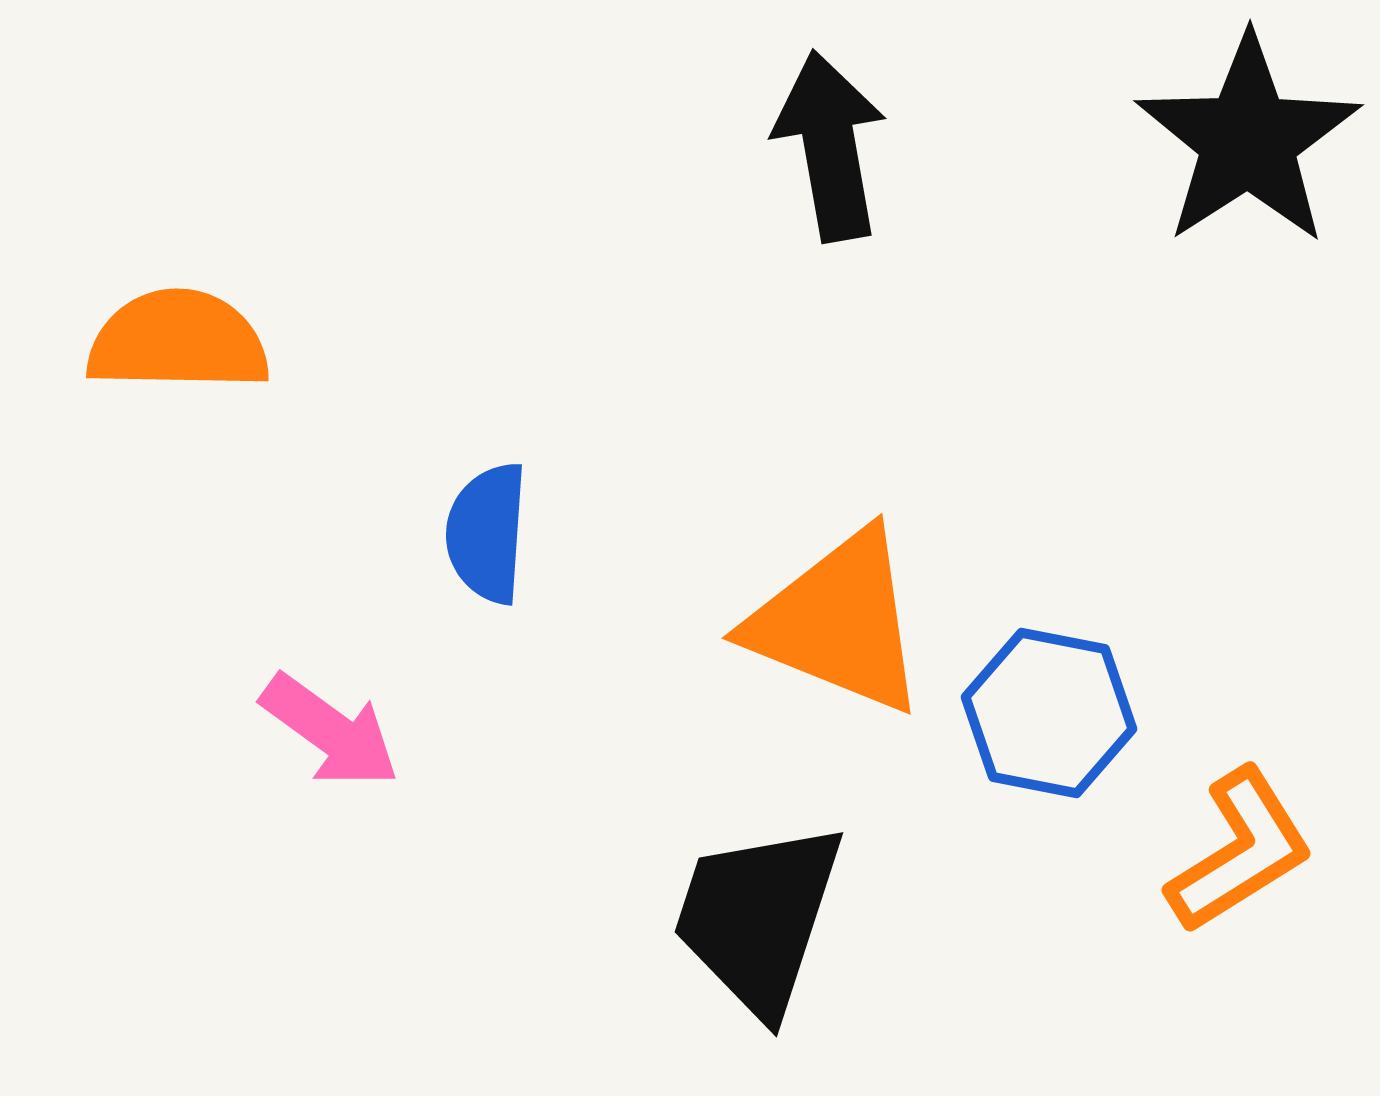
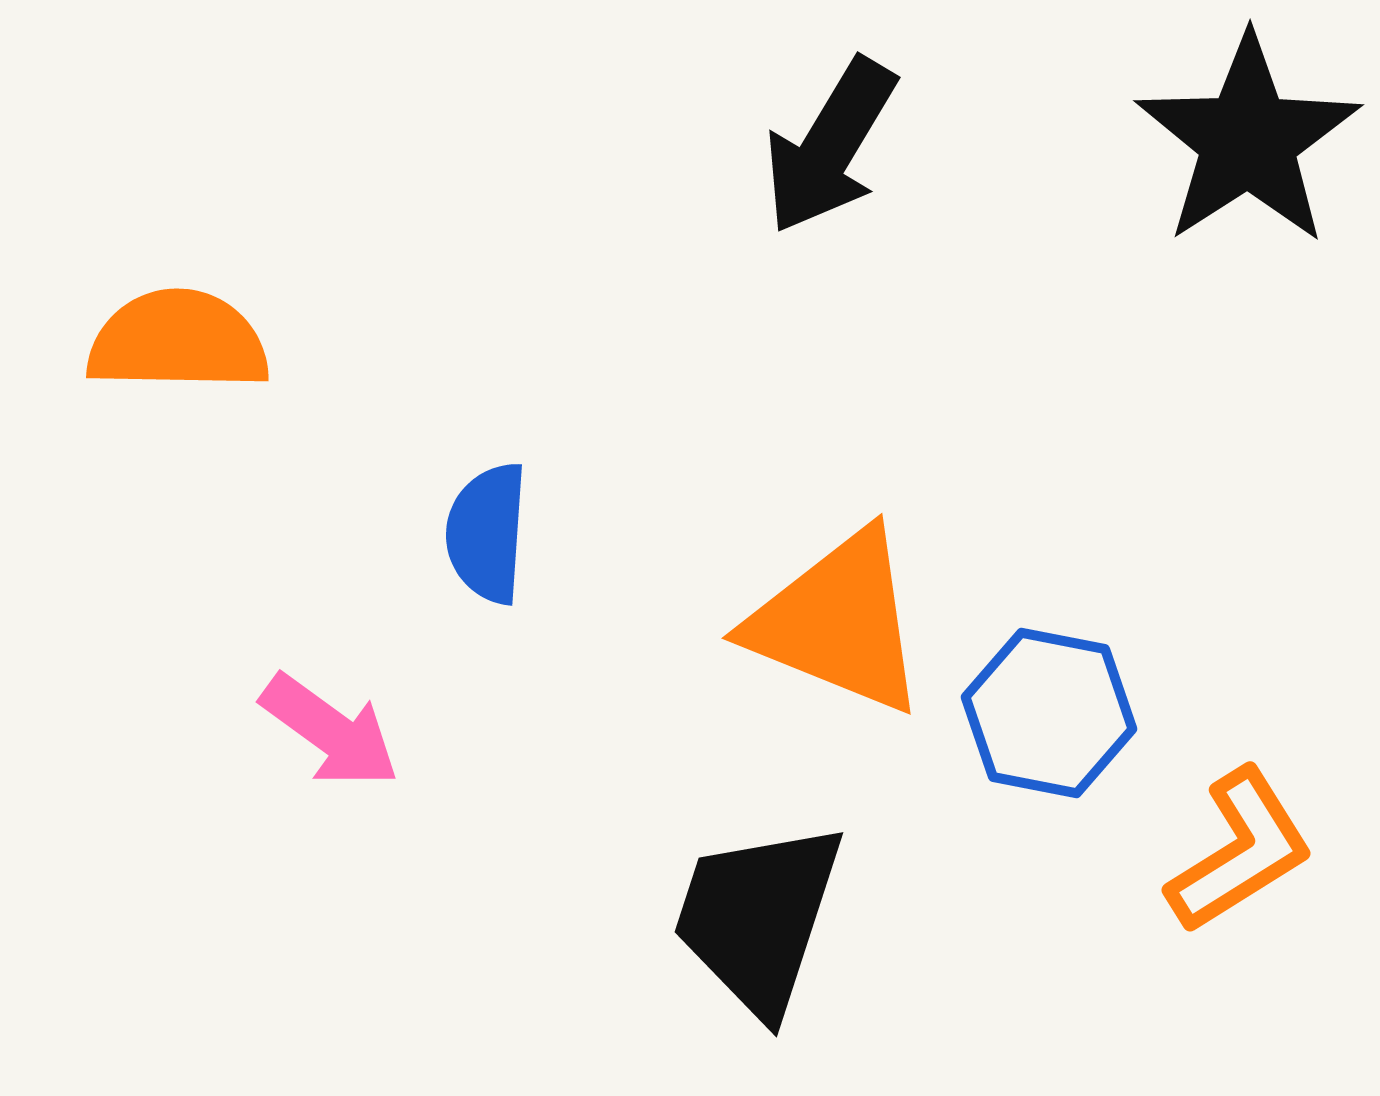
black arrow: rotated 139 degrees counterclockwise
